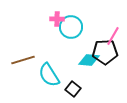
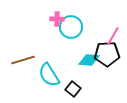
black pentagon: moved 2 px right, 2 px down
